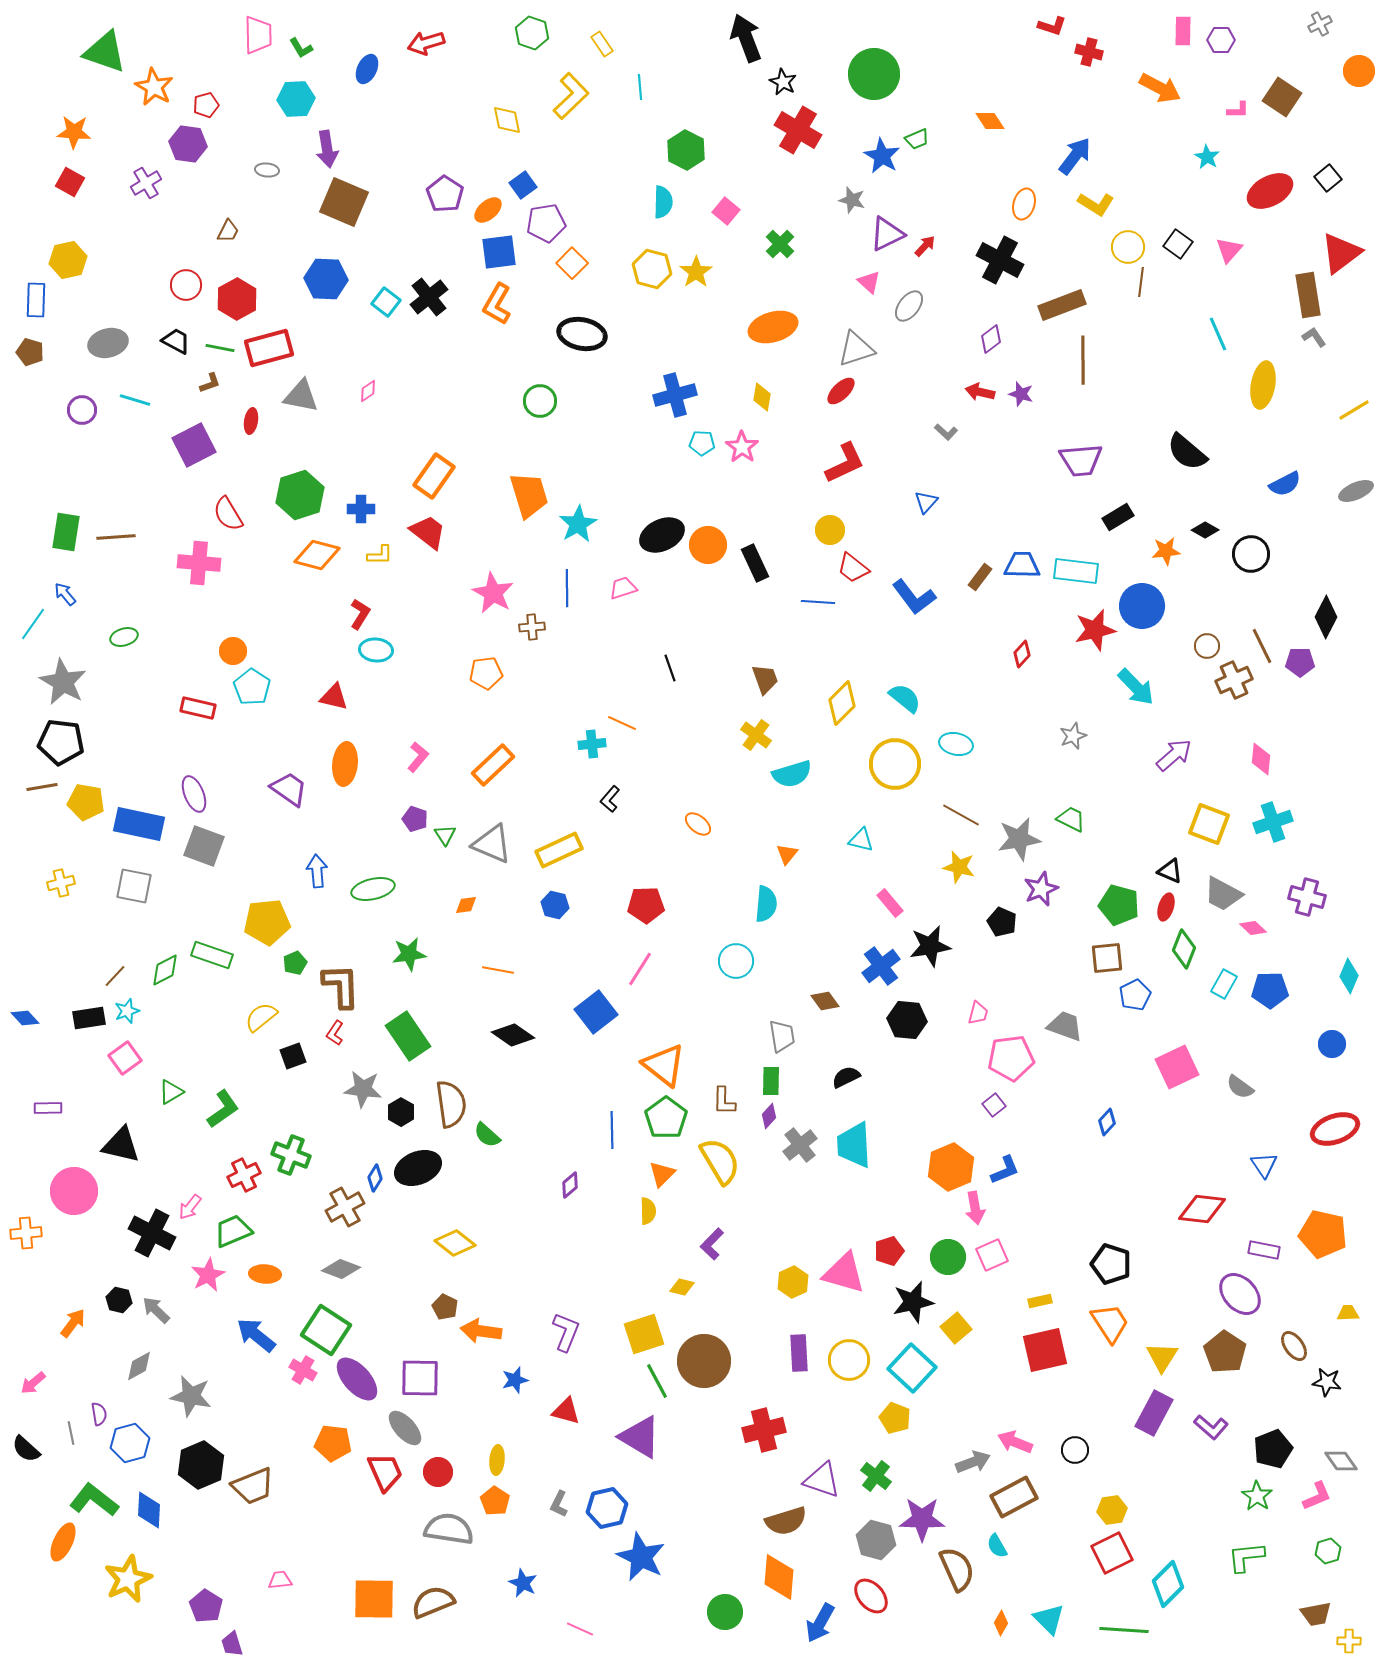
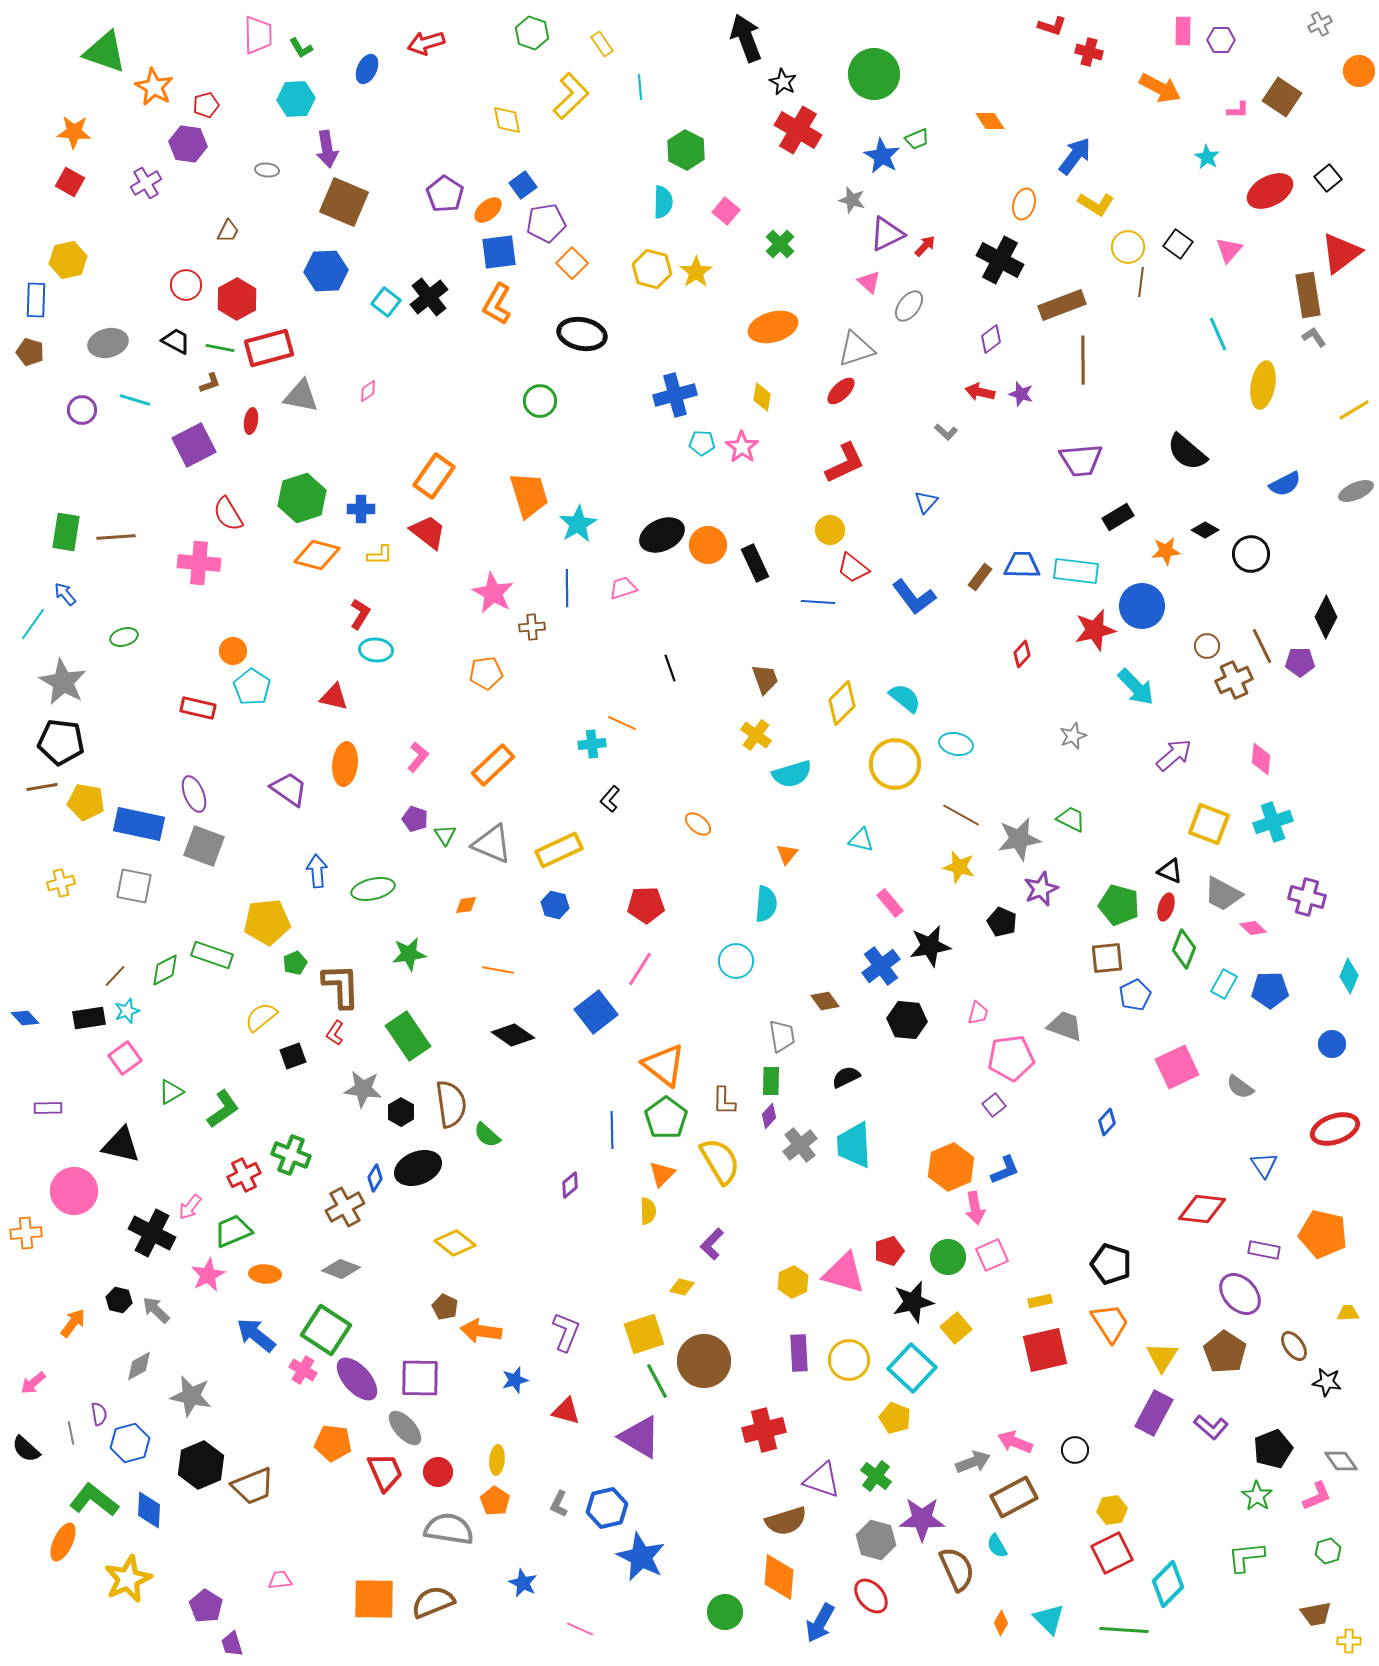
blue hexagon at (326, 279): moved 8 px up; rotated 6 degrees counterclockwise
green hexagon at (300, 495): moved 2 px right, 3 px down
